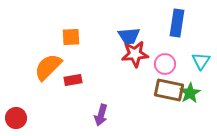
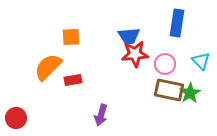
cyan triangle: rotated 18 degrees counterclockwise
